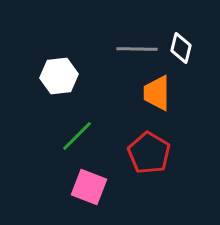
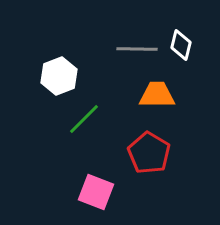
white diamond: moved 3 px up
white hexagon: rotated 15 degrees counterclockwise
orange trapezoid: moved 2 px down; rotated 90 degrees clockwise
green line: moved 7 px right, 17 px up
pink square: moved 7 px right, 5 px down
